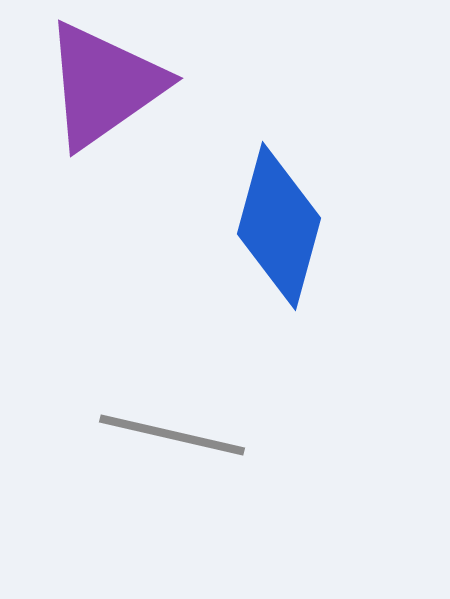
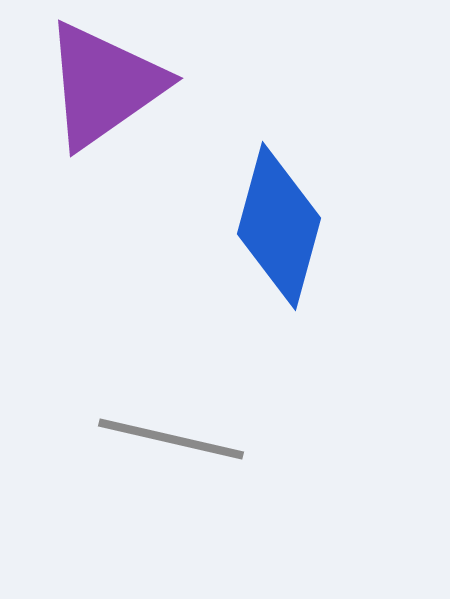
gray line: moved 1 px left, 4 px down
